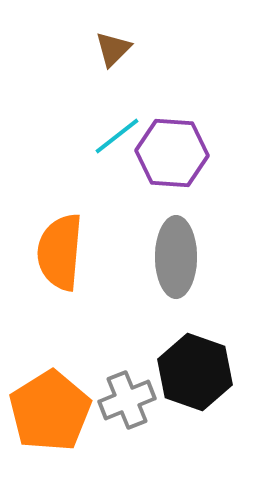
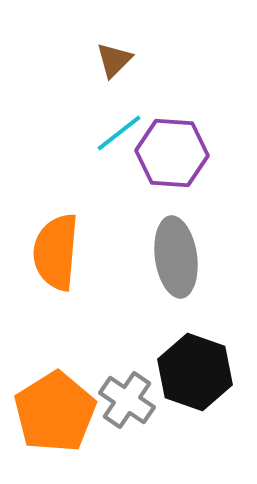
brown triangle: moved 1 px right, 11 px down
cyan line: moved 2 px right, 3 px up
orange semicircle: moved 4 px left
gray ellipse: rotated 8 degrees counterclockwise
gray cross: rotated 34 degrees counterclockwise
orange pentagon: moved 5 px right, 1 px down
